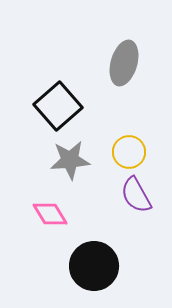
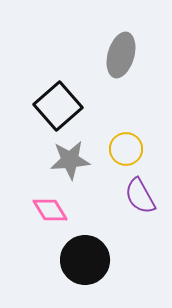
gray ellipse: moved 3 px left, 8 px up
yellow circle: moved 3 px left, 3 px up
purple semicircle: moved 4 px right, 1 px down
pink diamond: moved 4 px up
black circle: moved 9 px left, 6 px up
